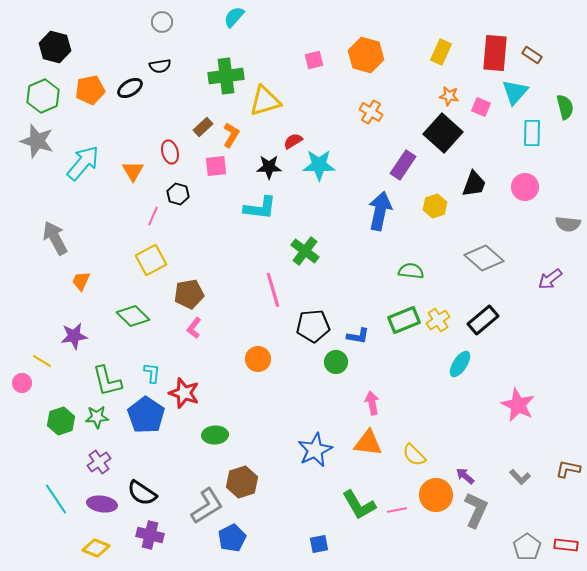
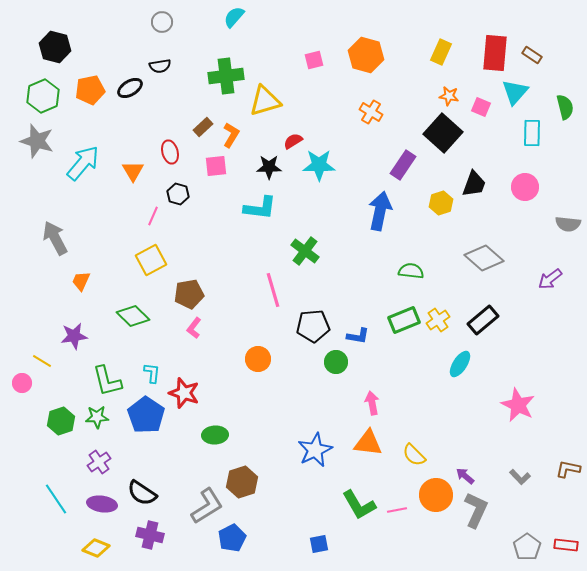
yellow hexagon at (435, 206): moved 6 px right, 3 px up
